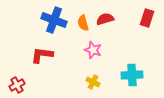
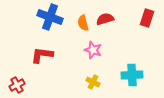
blue cross: moved 4 px left, 3 px up
